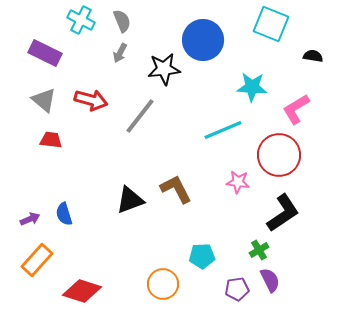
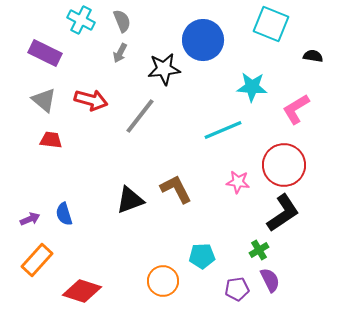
red circle: moved 5 px right, 10 px down
orange circle: moved 3 px up
